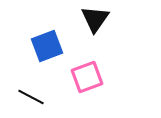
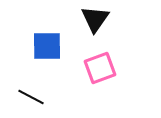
blue square: rotated 20 degrees clockwise
pink square: moved 13 px right, 9 px up
